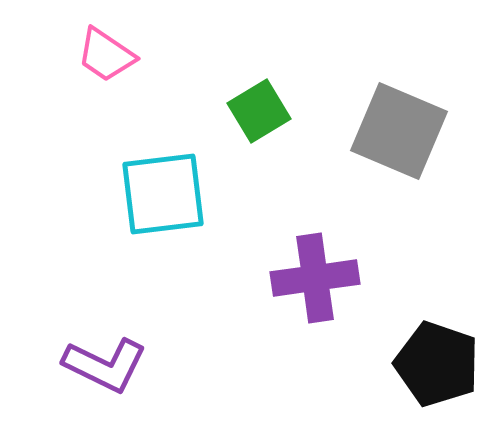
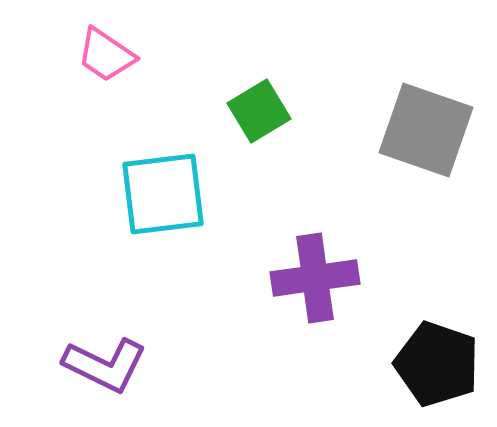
gray square: moved 27 px right, 1 px up; rotated 4 degrees counterclockwise
